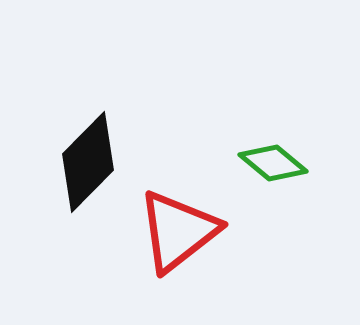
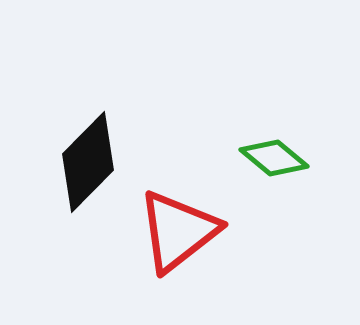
green diamond: moved 1 px right, 5 px up
